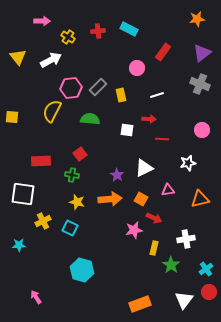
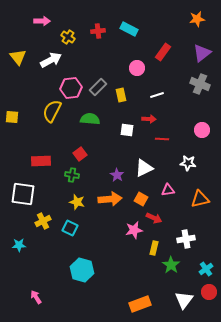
white star at (188, 163): rotated 21 degrees clockwise
